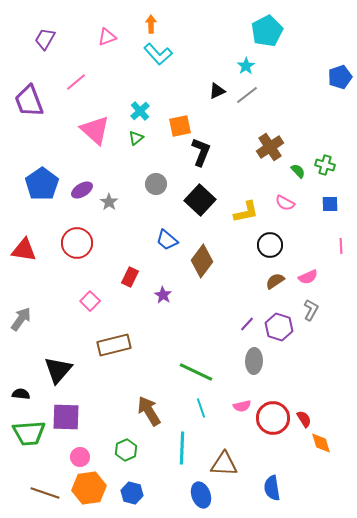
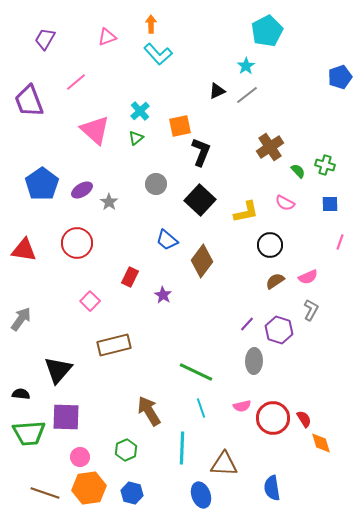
pink line at (341, 246): moved 1 px left, 4 px up; rotated 21 degrees clockwise
purple hexagon at (279, 327): moved 3 px down
